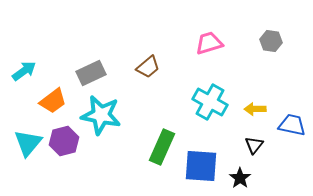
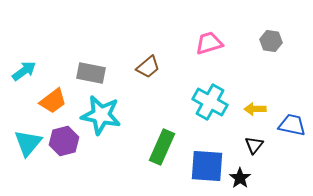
gray rectangle: rotated 36 degrees clockwise
blue square: moved 6 px right
